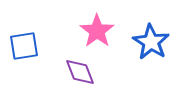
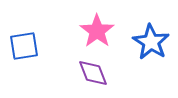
purple diamond: moved 13 px right, 1 px down
